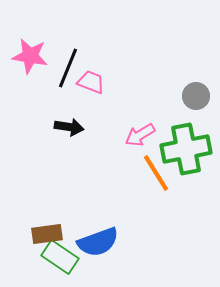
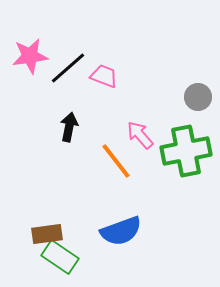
pink star: rotated 18 degrees counterclockwise
black line: rotated 27 degrees clockwise
pink trapezoid: moved 13 px right, 6 px up
gray circle: moved 2 px right, 1 px down
black arrow: rotated 88 degrees counterclockwise
pink arrow: rotated 80 degrees clockwise
green cross: moved 2 px down
orange line: moved 40 px left, 12 px up; rotated 6 degrees counterclockwise
blue semicircle: moved 23 px right, 11 px up
